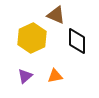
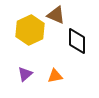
yellow hexagon: moved 2 px left, 8 px up
purple triangle: moved 2 px up
